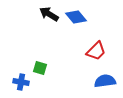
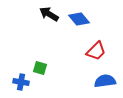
blue diamond: moved 3 px right, 2 px down
